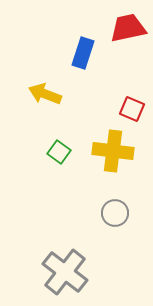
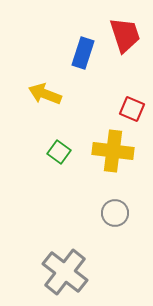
red trapezoid: moved 3 px left, 7 px down; rotated 84 degrees clockwise
